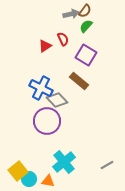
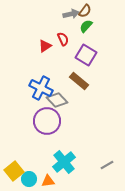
yellow square: moved 4 px left
orange triangle: rotated 16 degrees counterclockwise
